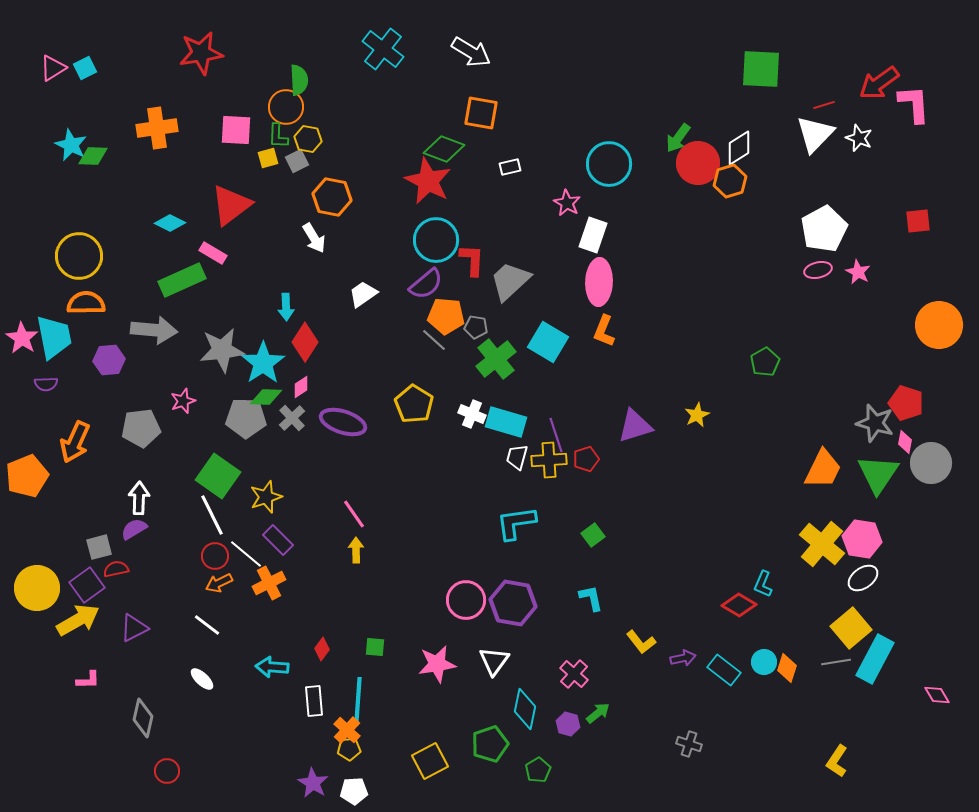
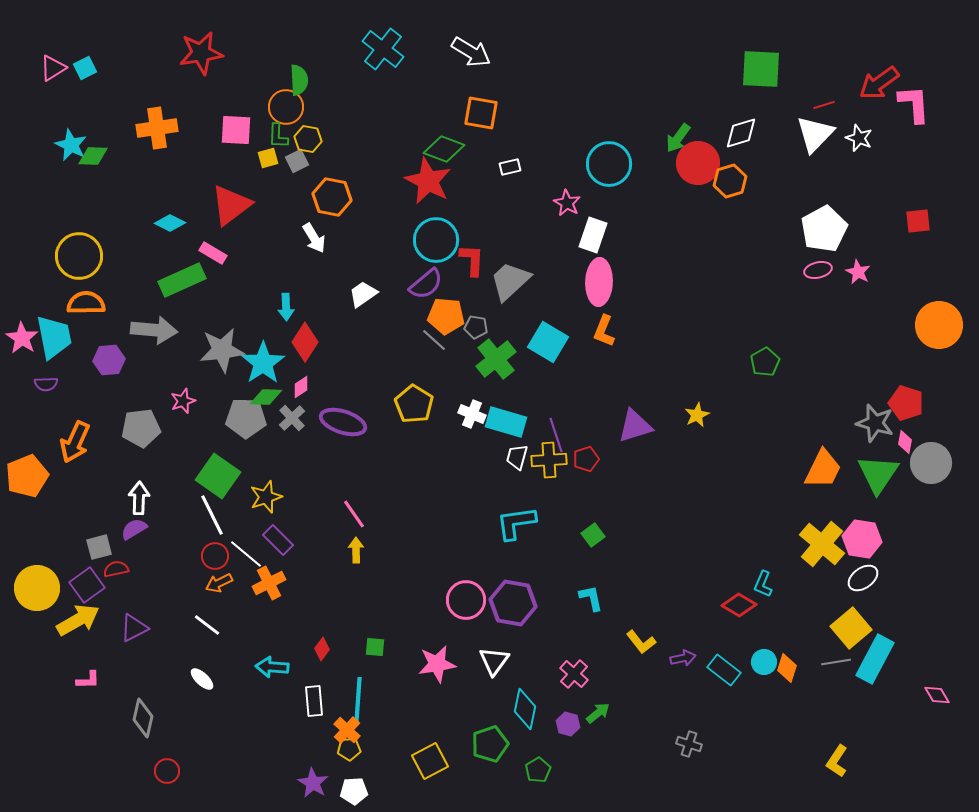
white diamond at (739, 148): moved 2 px right, 15 px up; rotated 15 degrees clockwise
